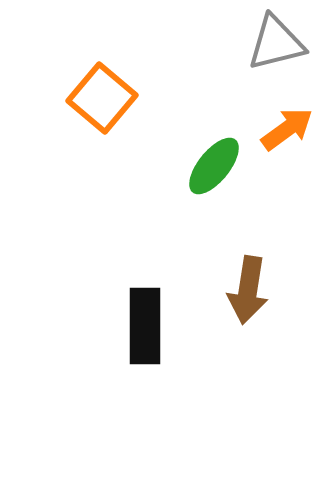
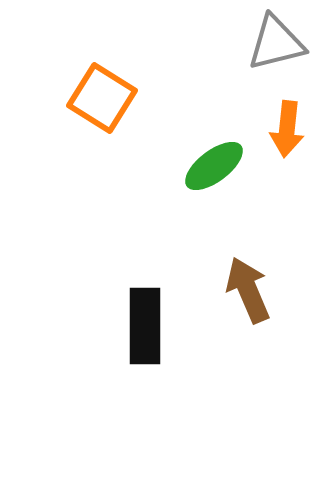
orange square: rotated 8 degrees counterclockwise
orange arrow: rotated 132 degrees clockwise
green ellipse: rotated 14 degrees clockwise
brown arrow: rotated 148 degrees clockwise
